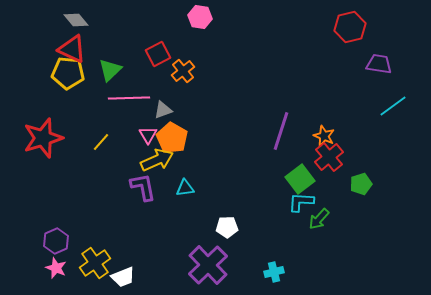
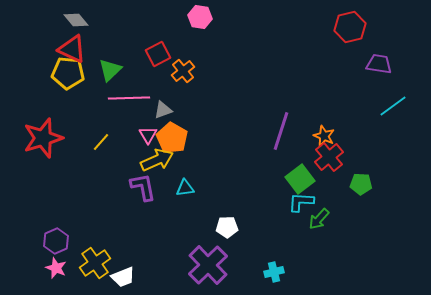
green pentagon: rotated 20 degrees clockwise
